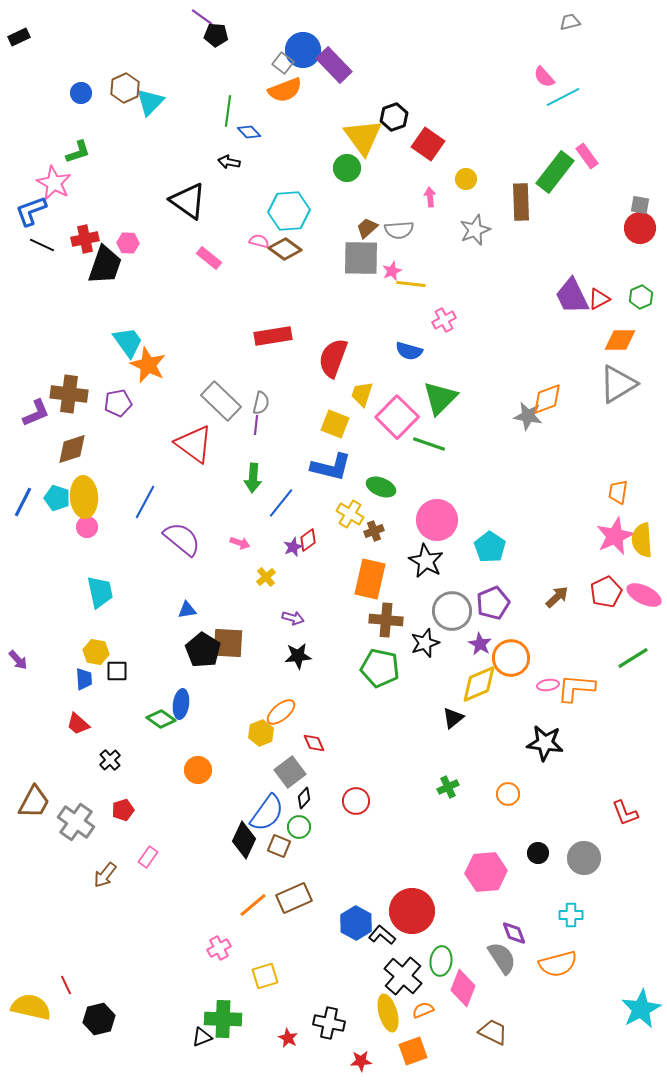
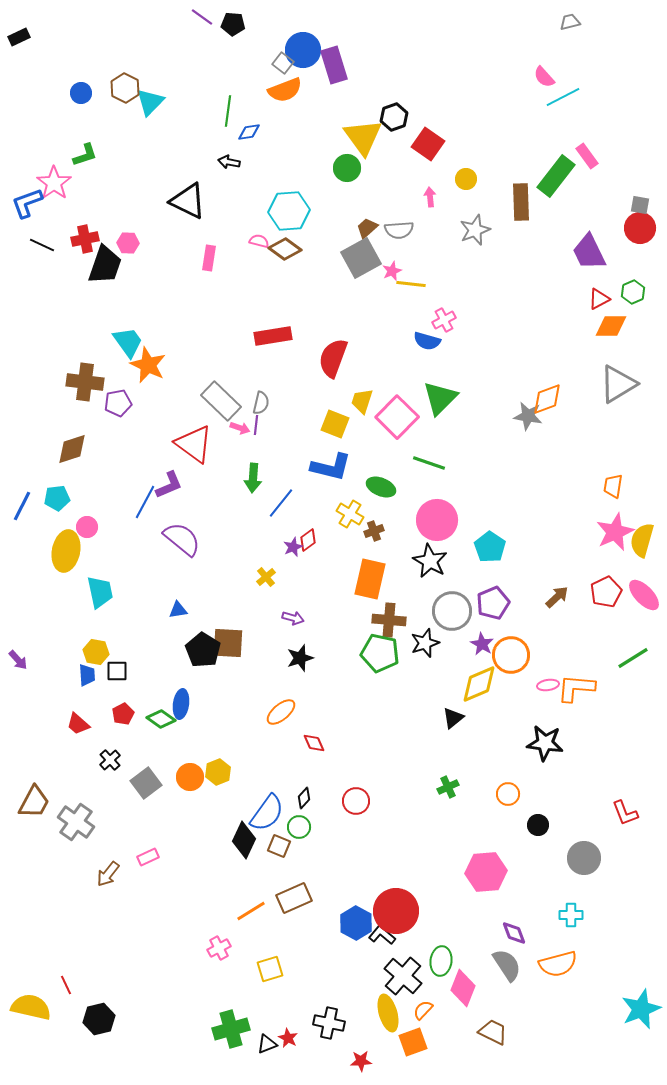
black pentagon at (216, 35): moved 17 px right, 11 px up
purple rectangle at (334, 65): rotated 27 degrees clockwise
brown hexagon at (125, 88): rotated 8 degrees counterclockwise
blue diamond at (249, 132): rotated 55 degrees counterclockwise
green L-shape at (78, 152): moved 7 px right, 3 px down
green rectangle at (555, 172): moved 1 px right, 4 px down
pink star at (54, 183): rotated 8 degrees clockwise
black triangle at (188, 201): rotated 9 degrees counterclockwise
blue L-shape at (31, 211): moved 4 px left, 8 px up
pink rectangle at (209, 258): rotated 60 degrees clockwise
gray square at (361, 258): rotated 30 degrees counterclockwise
purple trapezoid at (572, 296): moved 17 px right, 44 px up
green hexagon at (641, 297): moved 8 px left, 5 px up
orange diamond at (620, 340): moved 9 px left, 14 px up
blue semicircle at (409, 351): moved 18 px right, 10 px up
brown cross at (69, 394): moved 16 px right, 12 px up
yellow trapezoid at (362, 394): moved 7 px down
purple L-shape at (36, 413): moved 133 px right, 72 px down
green line at (429, 444): moved 19 px down
orange trapezoid at (618, 492): moved 5 px left, 6 px up
yellow ellipse at (84, 497): moved 18 px left, 54 px down; rotated 15 degrees clockwise
cyan pentagon at (57, 498): rotated 25 degrees counterclockwise
blue line at (23, 502): moved 1 px left, 4 px down
pink star at (615, 536): moved 4 px up
yellow semicircle at (642, 540): rotated 20 degrees clockwise
pink arrow at (240, 543): moved 115 px up
black star at (426, 561): moved 4 px right
pink ellipse at (644, 595): rotated 20 degrees clockwise
blue triangle at (187, 610): moved 9 px left
brown cross at (386, 620): moved 3 px right
purple star at (480, 644): moved 2 px right
black star at (298, 656): moved 2 px right, 2 px down; rotated 12 degrees counterclockwise
orange circle at (511, 658): moved 3 px up
green pentagon at (380, 668): moved 15 px up
blue trapezoid at (84, 679): moved 3 px right, 4 px up
yellow hexagon at (261, 733): moved 43 px left, 39 px down
orange circle at (198, 770): moved 8 px left, 7 px down
gray square at (290, 772): moved 144 px left, 11 px down
red pentagon at (123, 810): moved 96 px up; rotated 10 degrees counterclockwise
black circle at (538, 853): moved 28 px up
pink rectangle at (148, 857): rotated 30 degrees clockwise
brown arrow at (105, 875): moved 3 px right, 1 px up
orange line at (253, 905): moved 2 px left, 6 px down; rotated 8 degrees clockwise
red circle at (412, 911): moved 16 px left
gray semicircle at (502, 958): moved 5 px right, 7 px down
yellow square at (265, 976): moved 5 px right, 7 px up
cyan star at (641, 1009): rotated 6 degrees clockwise
orange semicircle at (423, 1010): rotated 25 degrees counterclockwise
green cross at (223, 1019): moved 8 px right, 10 px down; rotated 18 degrees counterclockwise
black triangle at (202, 1037): moved 65 px right, 7 px down
orange square at (413, 1051): moved 9 px up
